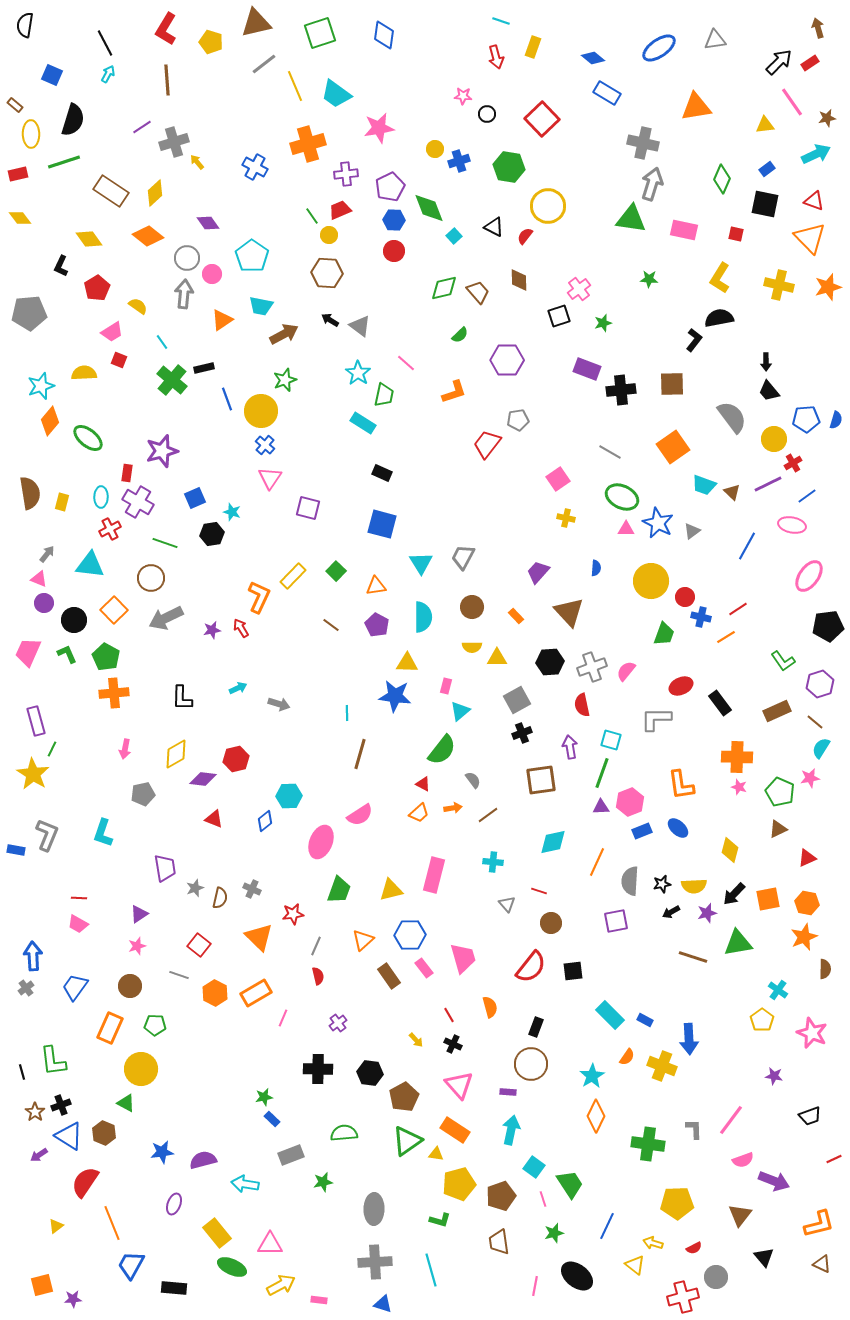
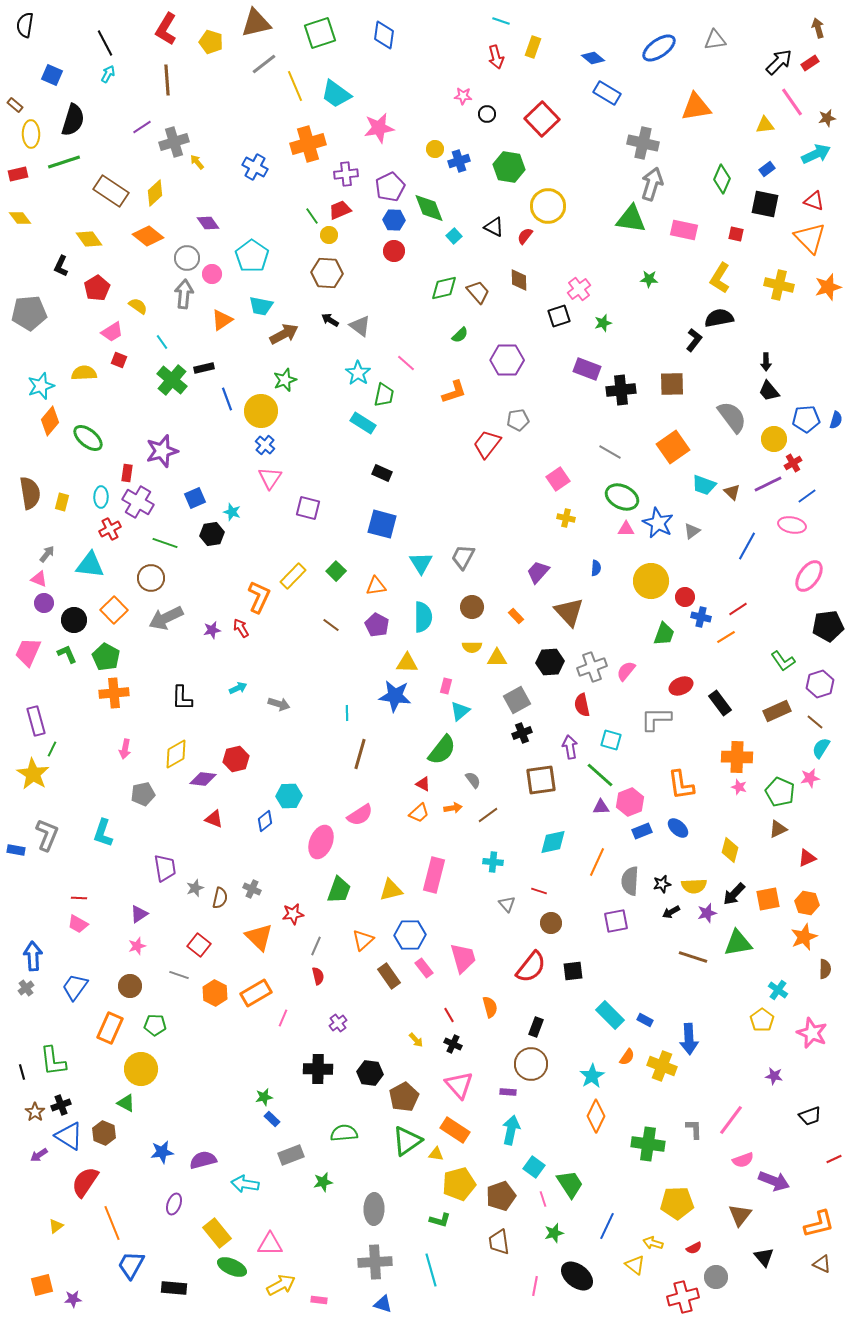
green line at (602, 773): moved 2 px left, 2 px down; rotated 68 degrees counterclockwise
